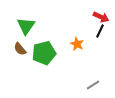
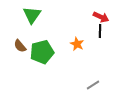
green triangle: moved 6 px right, 11 px up
black line: rotated 24 degrees counterclockwise
brown semicircle: moved 3 px up
green pentagon: moved 2 px left, 1 px up
